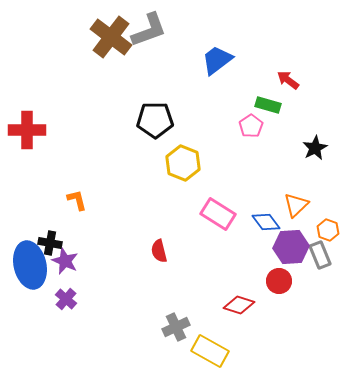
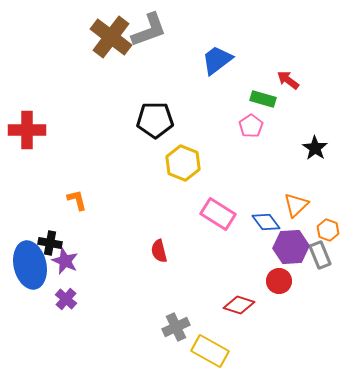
green rectangle: moved 5 px left, 6 px up
black star: rotated 10 degrees counterclockwise
